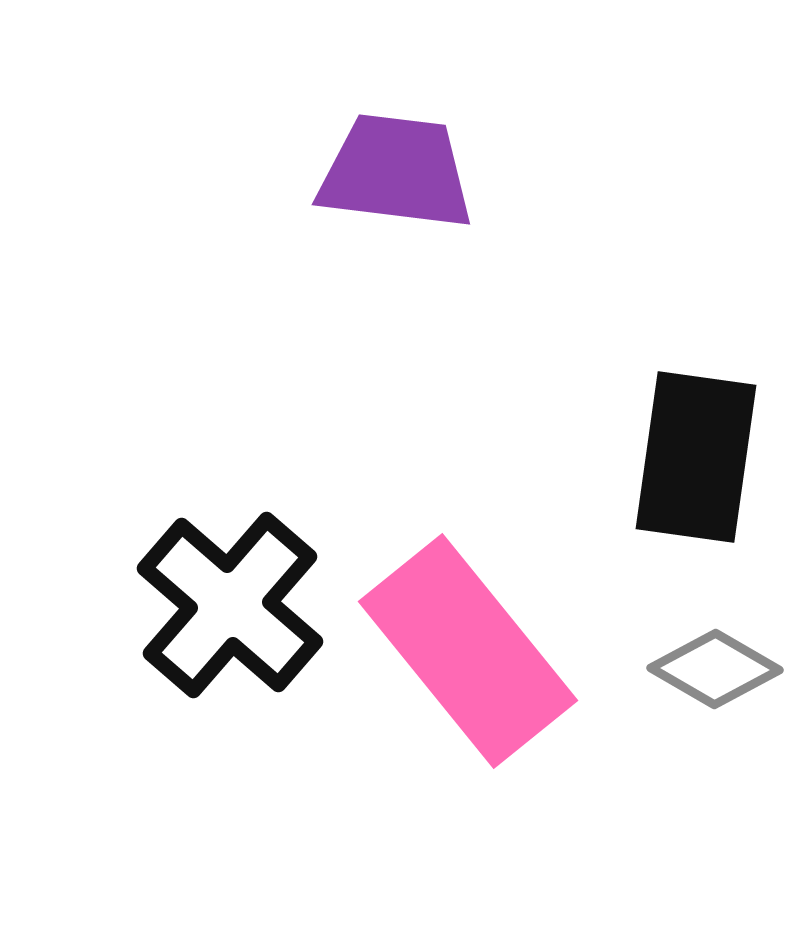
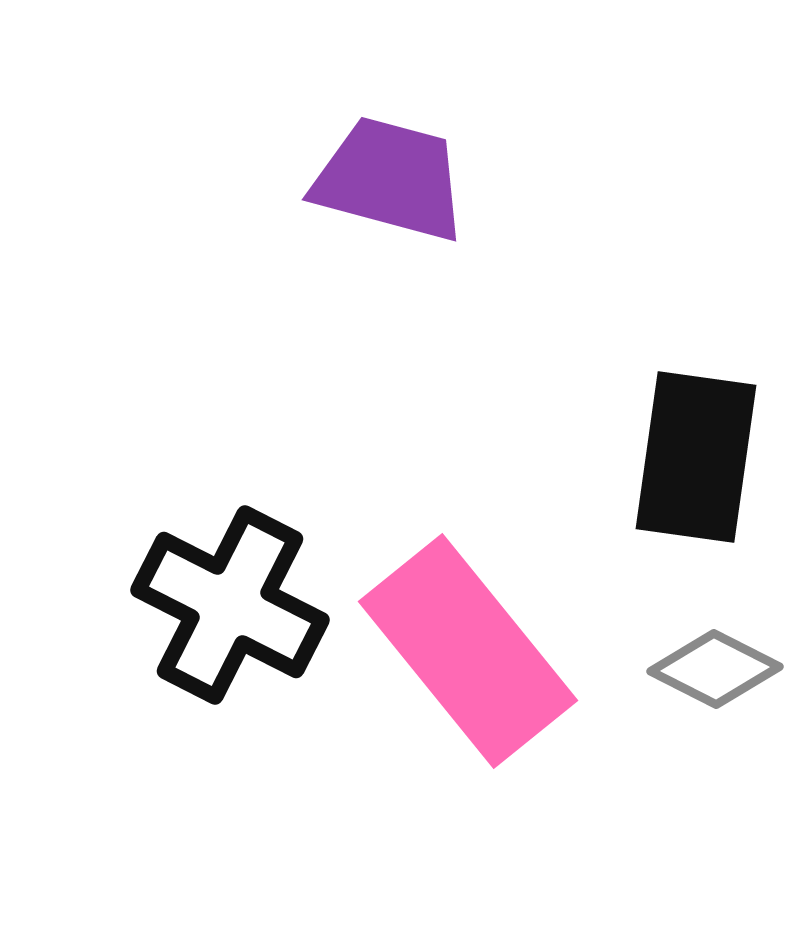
purple trapezoid: moved 6 px left, 7 px down; rotated 8 degrees clockwise
black cross: rotated 14 degrees counterclockwise
gray diamond: rotated 3 degrees counterclockwise
